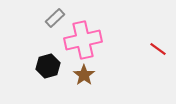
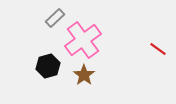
pink cross: rotated 24 degrees counterclockwise
